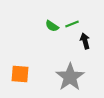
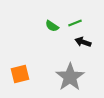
green line: moved 3 px right, 1 px up
black arrow: moved 2 px left, 1 px down; rotated 56 degrees counterclockwise
orange square: rotated 18 degrees counterclockwise
